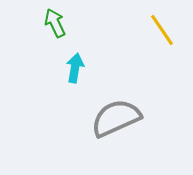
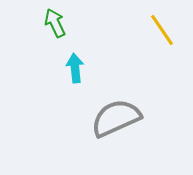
cyan arrow: rotated 16 degrees counterclockwise
